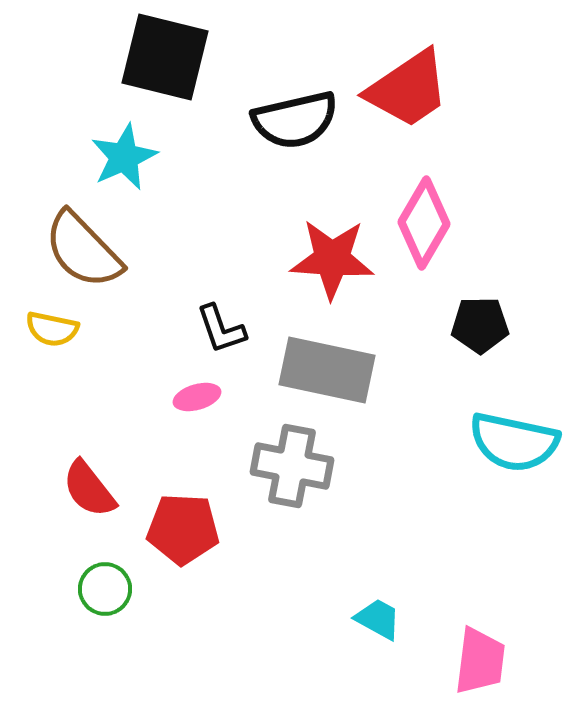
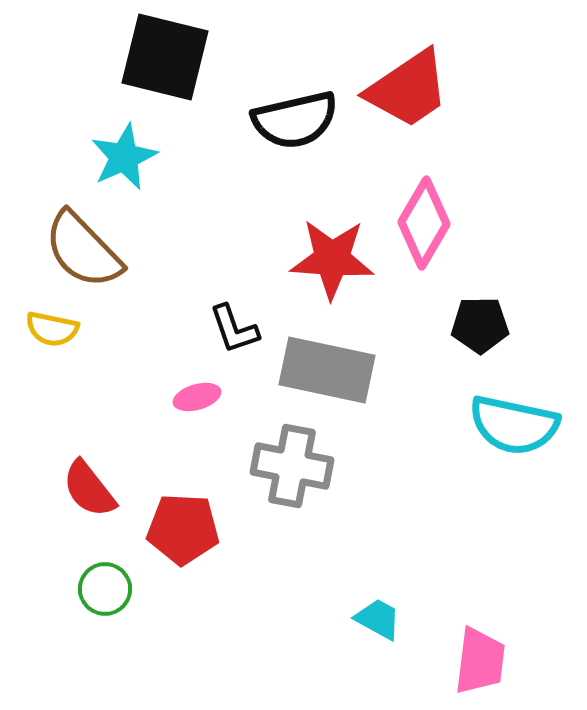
black L-shape: moved 13 px right
cyan semicircle: moved 17 px up
